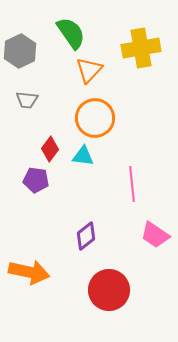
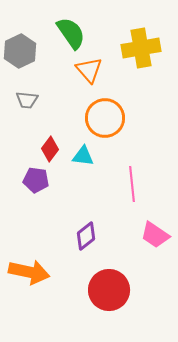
orange triangle: rotated 24 degrees counterclockwise
orange circle: moved 10 px right
